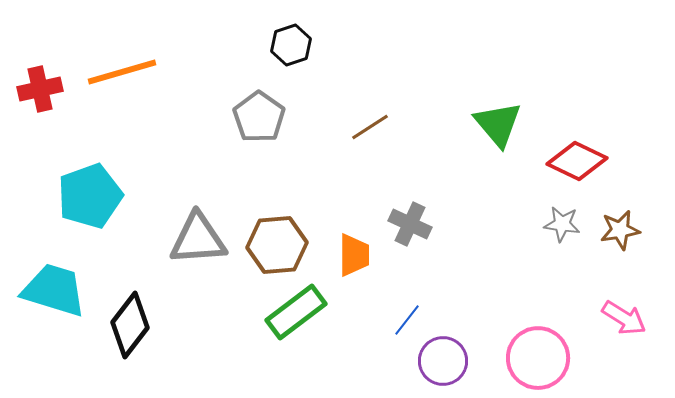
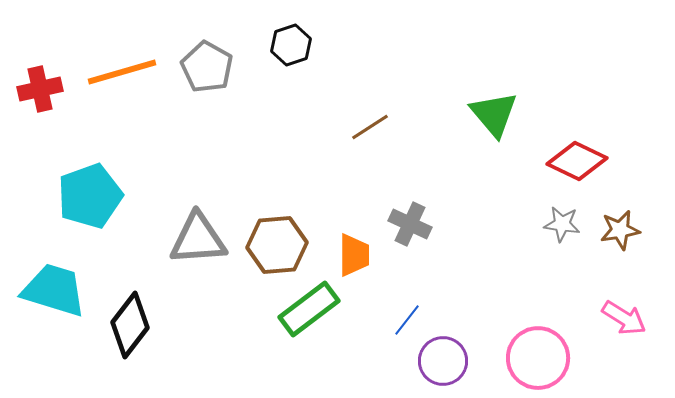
gray pentagon: moved 52 px left, 50 px up; rotated 6 degrees counterclockwise
green triangle: moved 4 px left, 10 px up
green rectangle: moved 13 px right, 3 px up
